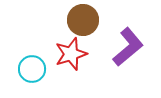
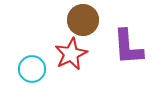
purple L-shape: rotated 126 degrees clockwise
red star: rotated 8 degrees counterclockwise
